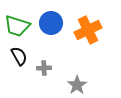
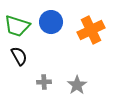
blue circle: moved 1 px up
orange cross: moved 3 px right
gray cross: moved 14 px down
